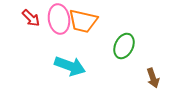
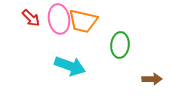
green ellipse: moved 4 px left, 1 px up; rotated 20 degrees counterclockwise
brown arrow: moved 1 px left, 1 px down; rotated 72 degrees counterclockwise
